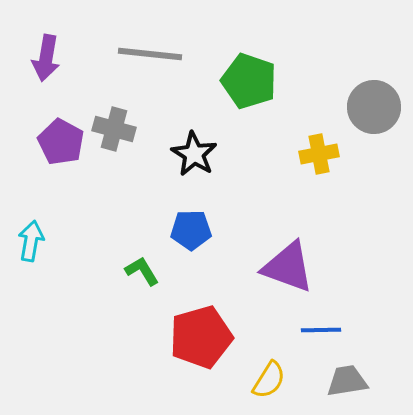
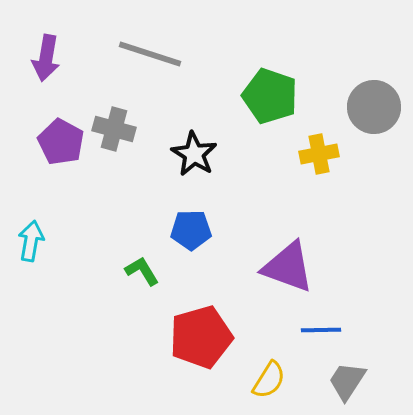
gray line: rotated 12 degrees clockwise
green pentagon: moved 21 px right, 15 px down
gray trapezoid: rotated 48 degrees counterclockwise
